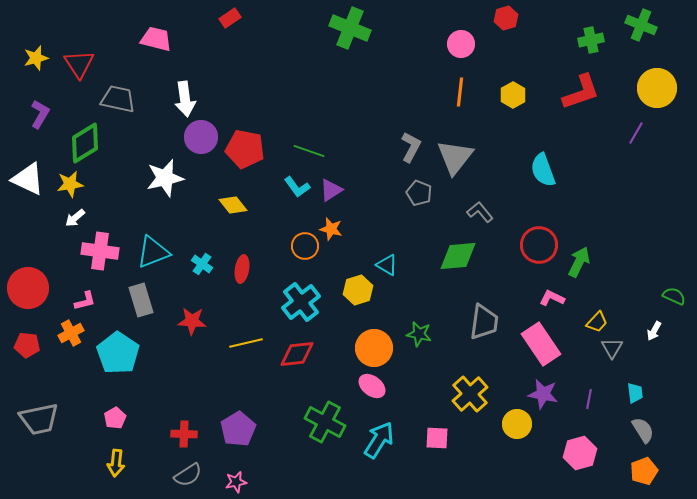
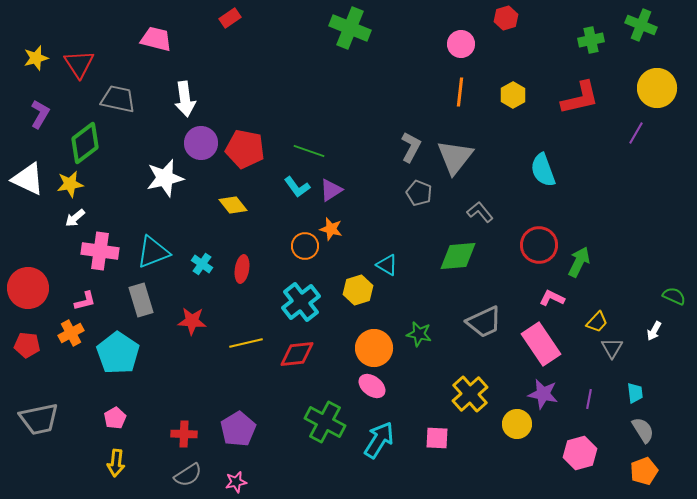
red L-shape at (581, 92): moved 1 px left, 6 px down; rotated 6 degrees clockwise
purple circle at (201, 137): moved 6 px down
green diamond at (85, 143): rotated 6 degrees counterclockwise
gray trapezoid at (484, 322): rotated 57 degrees clockwise
